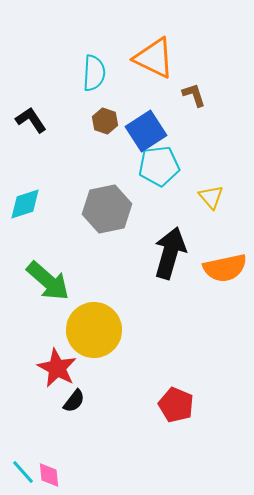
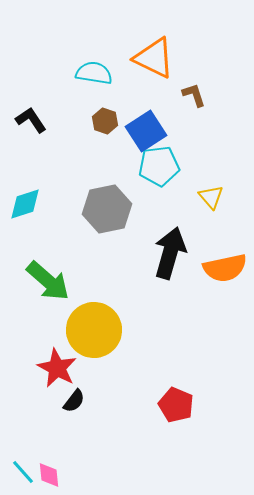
cyan semicircle: rotated 84 degrees counterclockwise
